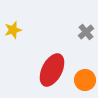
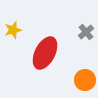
red ellipse: moved 7 px left, 17 px up
